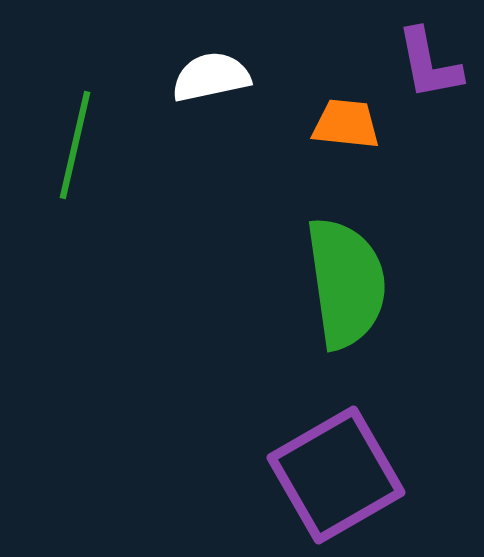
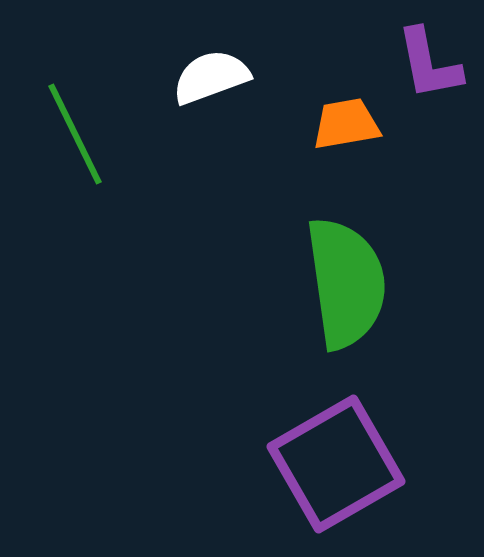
white semicircle: rotated 8 degrees counterclockwise
orange trapezoid: rotated 16 degrees counterclockwise
green line: moved 11 px up; rotated 39 degrees counterclockwise
purple square: moved 11 px up
